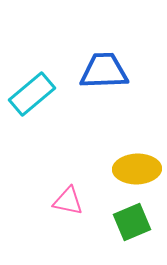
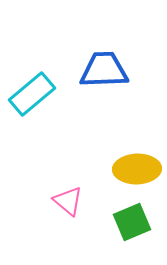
blue trapezoid: moved 1 px up
pink triangle: rotated 28 degrees clockwise
